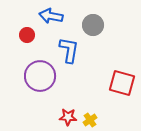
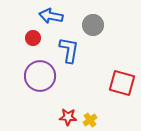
red circle: moved 6 px right, 3 px down
